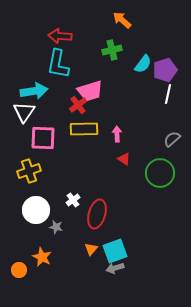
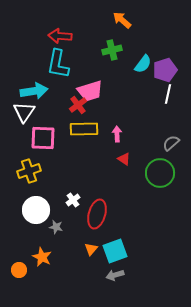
gray semicircle: moved 1 px left, 4 px down
gray arrow: moved 7 px down
